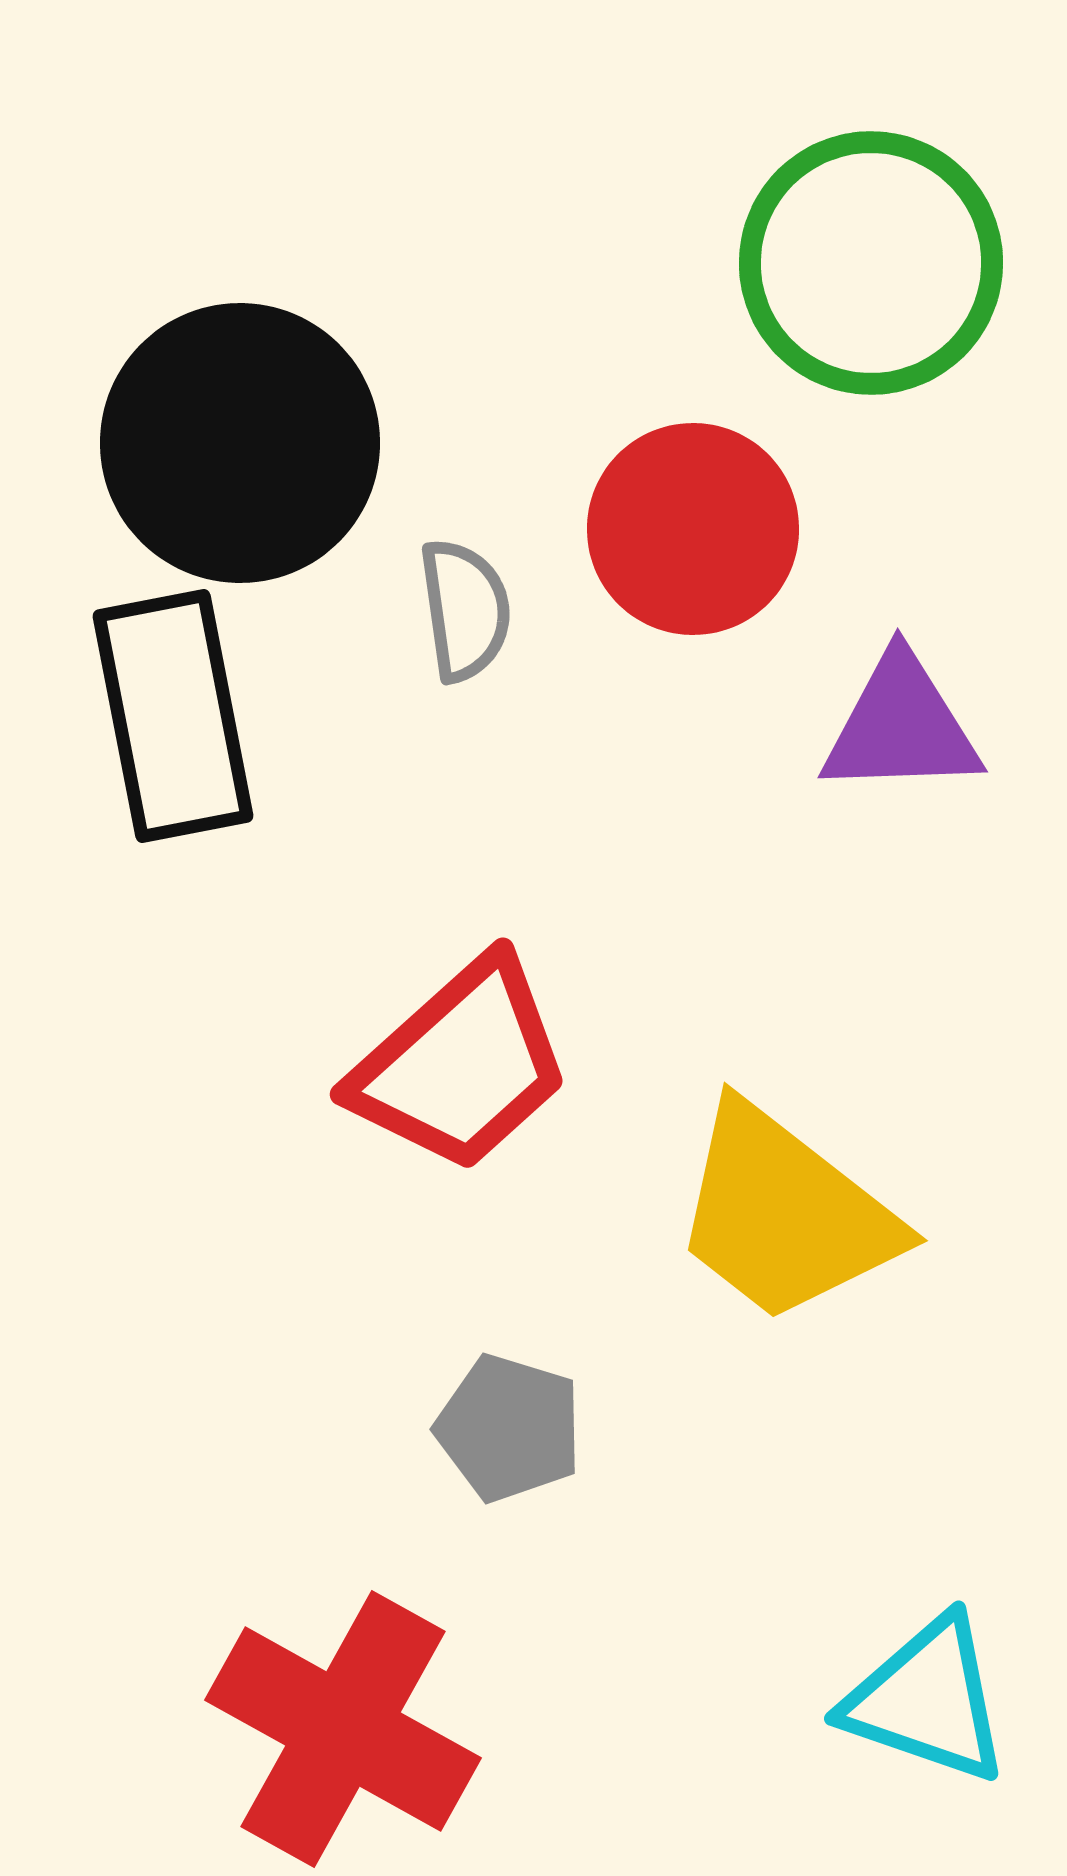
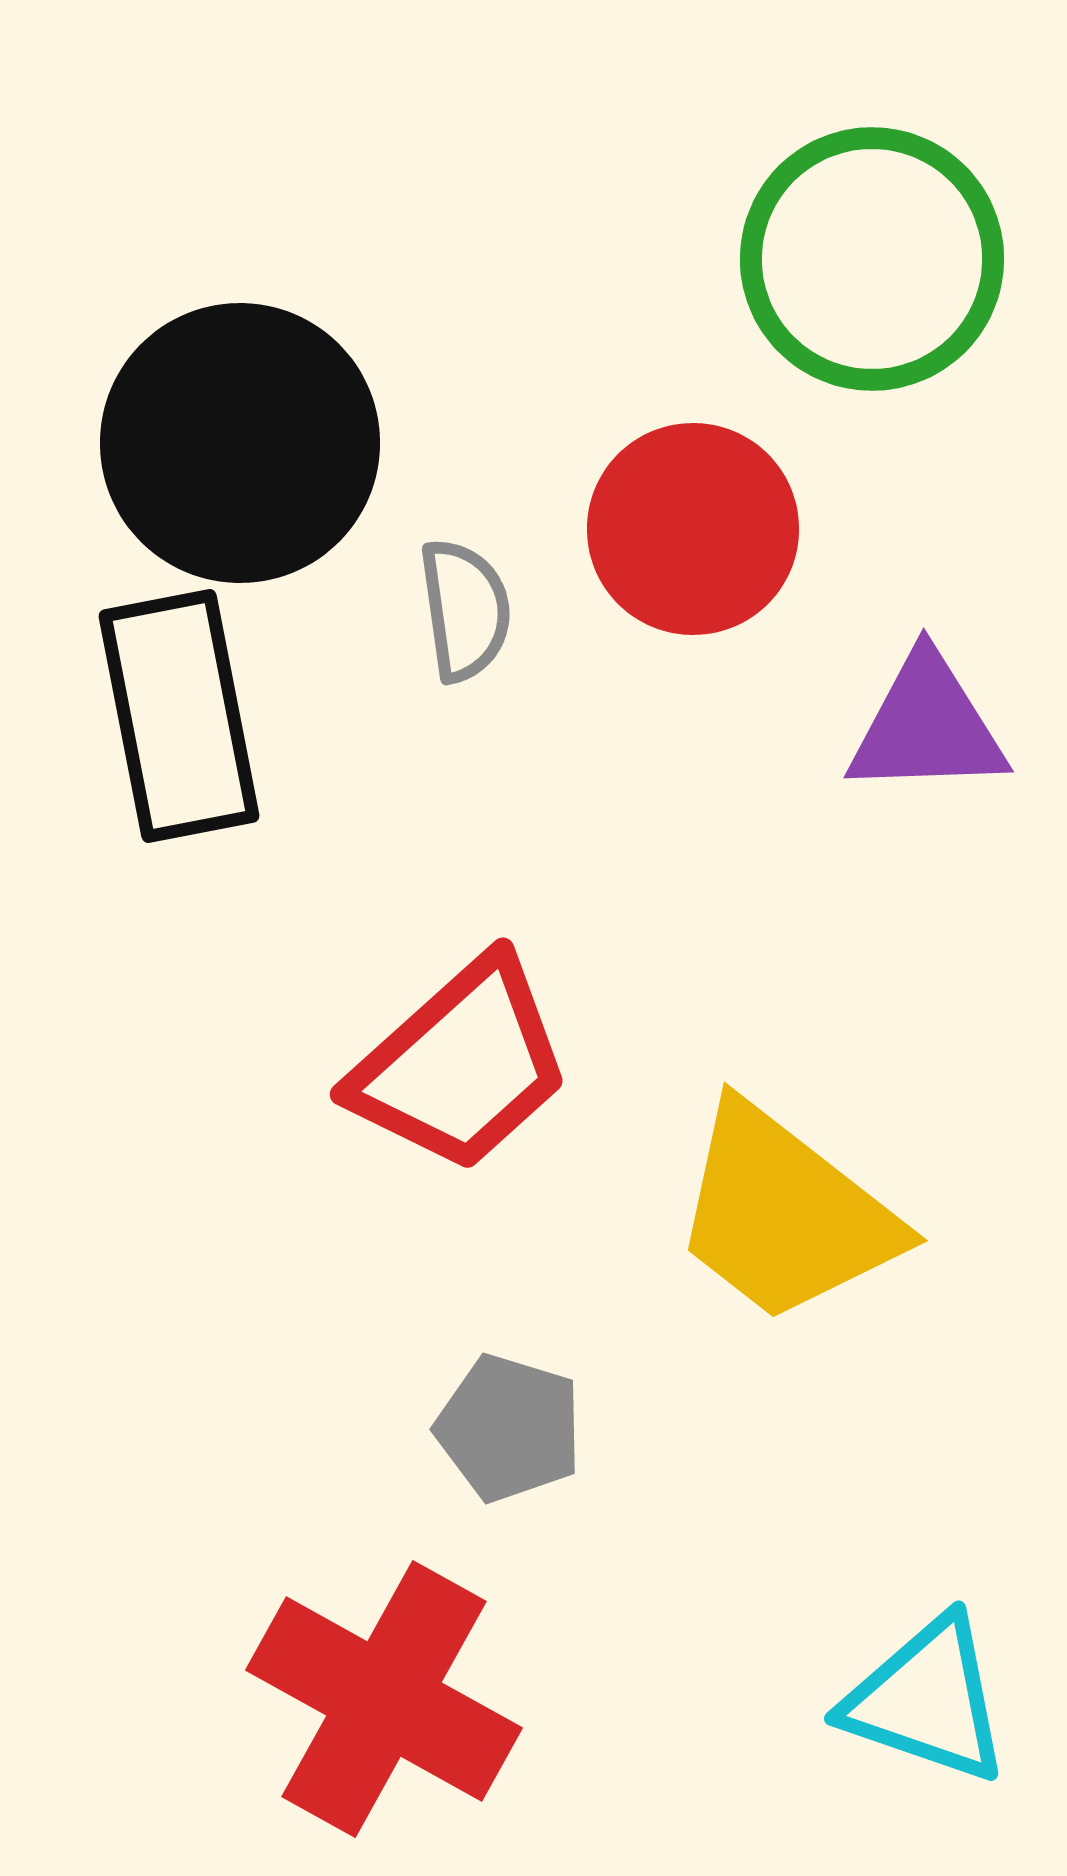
green circle: moved 1 px right, 4 px up
black rectangle: moved 6 px right
purple triangle: moved 26 px right
red cross: moved 41 px right, 30 px up
